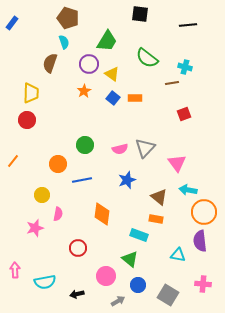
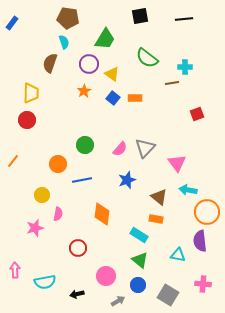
black square at (140, 14): moved 2 px down; rotated 18 degrees counterclockwise
brown pentagon at (68, 18): rotated 10 degrees counterclockwise
black line at (188, 25): moved 4 px left, 6 px up
green trapezoid at (107, 41): moved 2 px left, 2 px up
cyan cross at (185, 67): rotated 16 degrees counterclockwise
red square at (184, 114): moved 13 px right
pink semicircle at (120, 149): rotated 35 degrees counterclockwise
orange circle at (204, 212): moved 3 px right
cyan rectangle at (139, 235): rotated 12 degrees clockwise
green triangle at (130, 259): moved 10 px right, 1 px down
